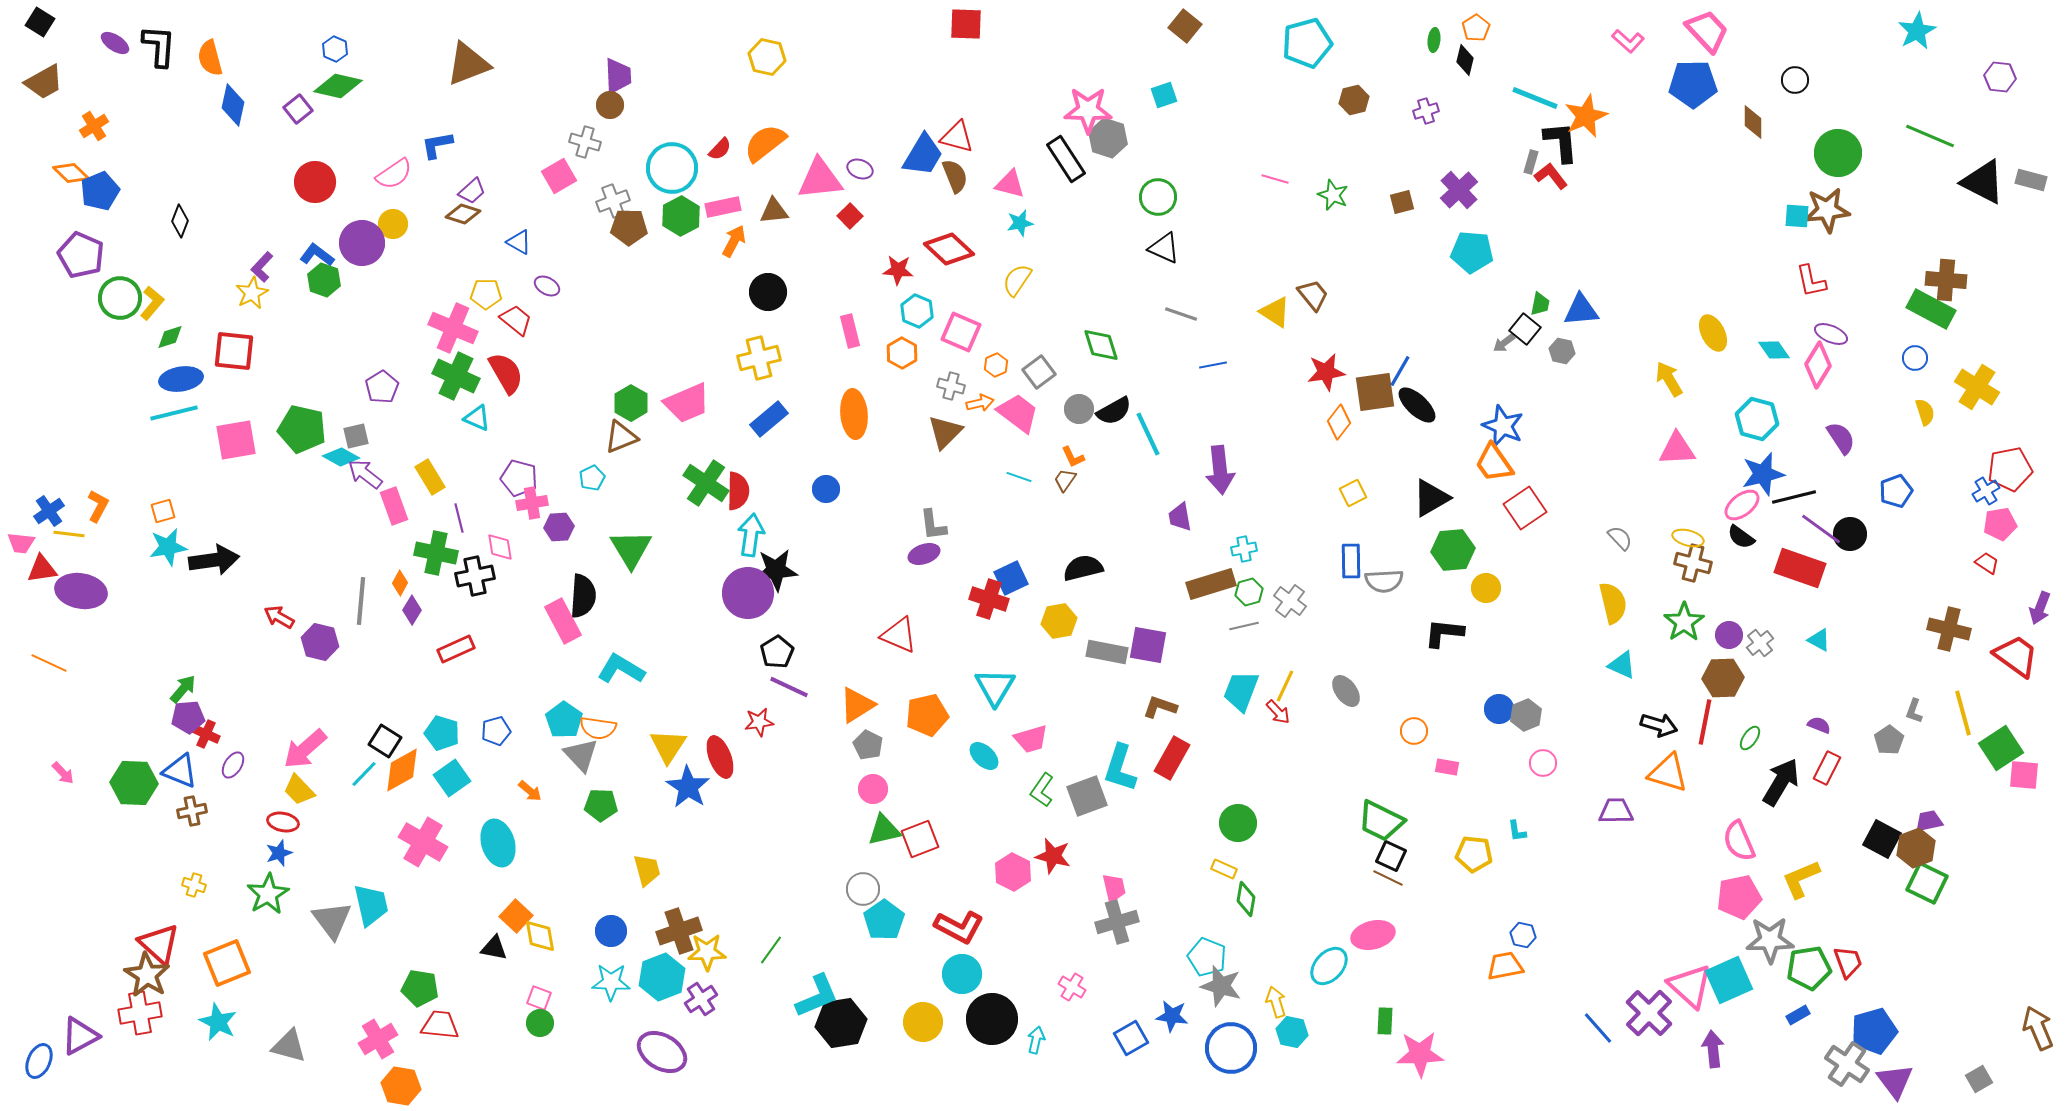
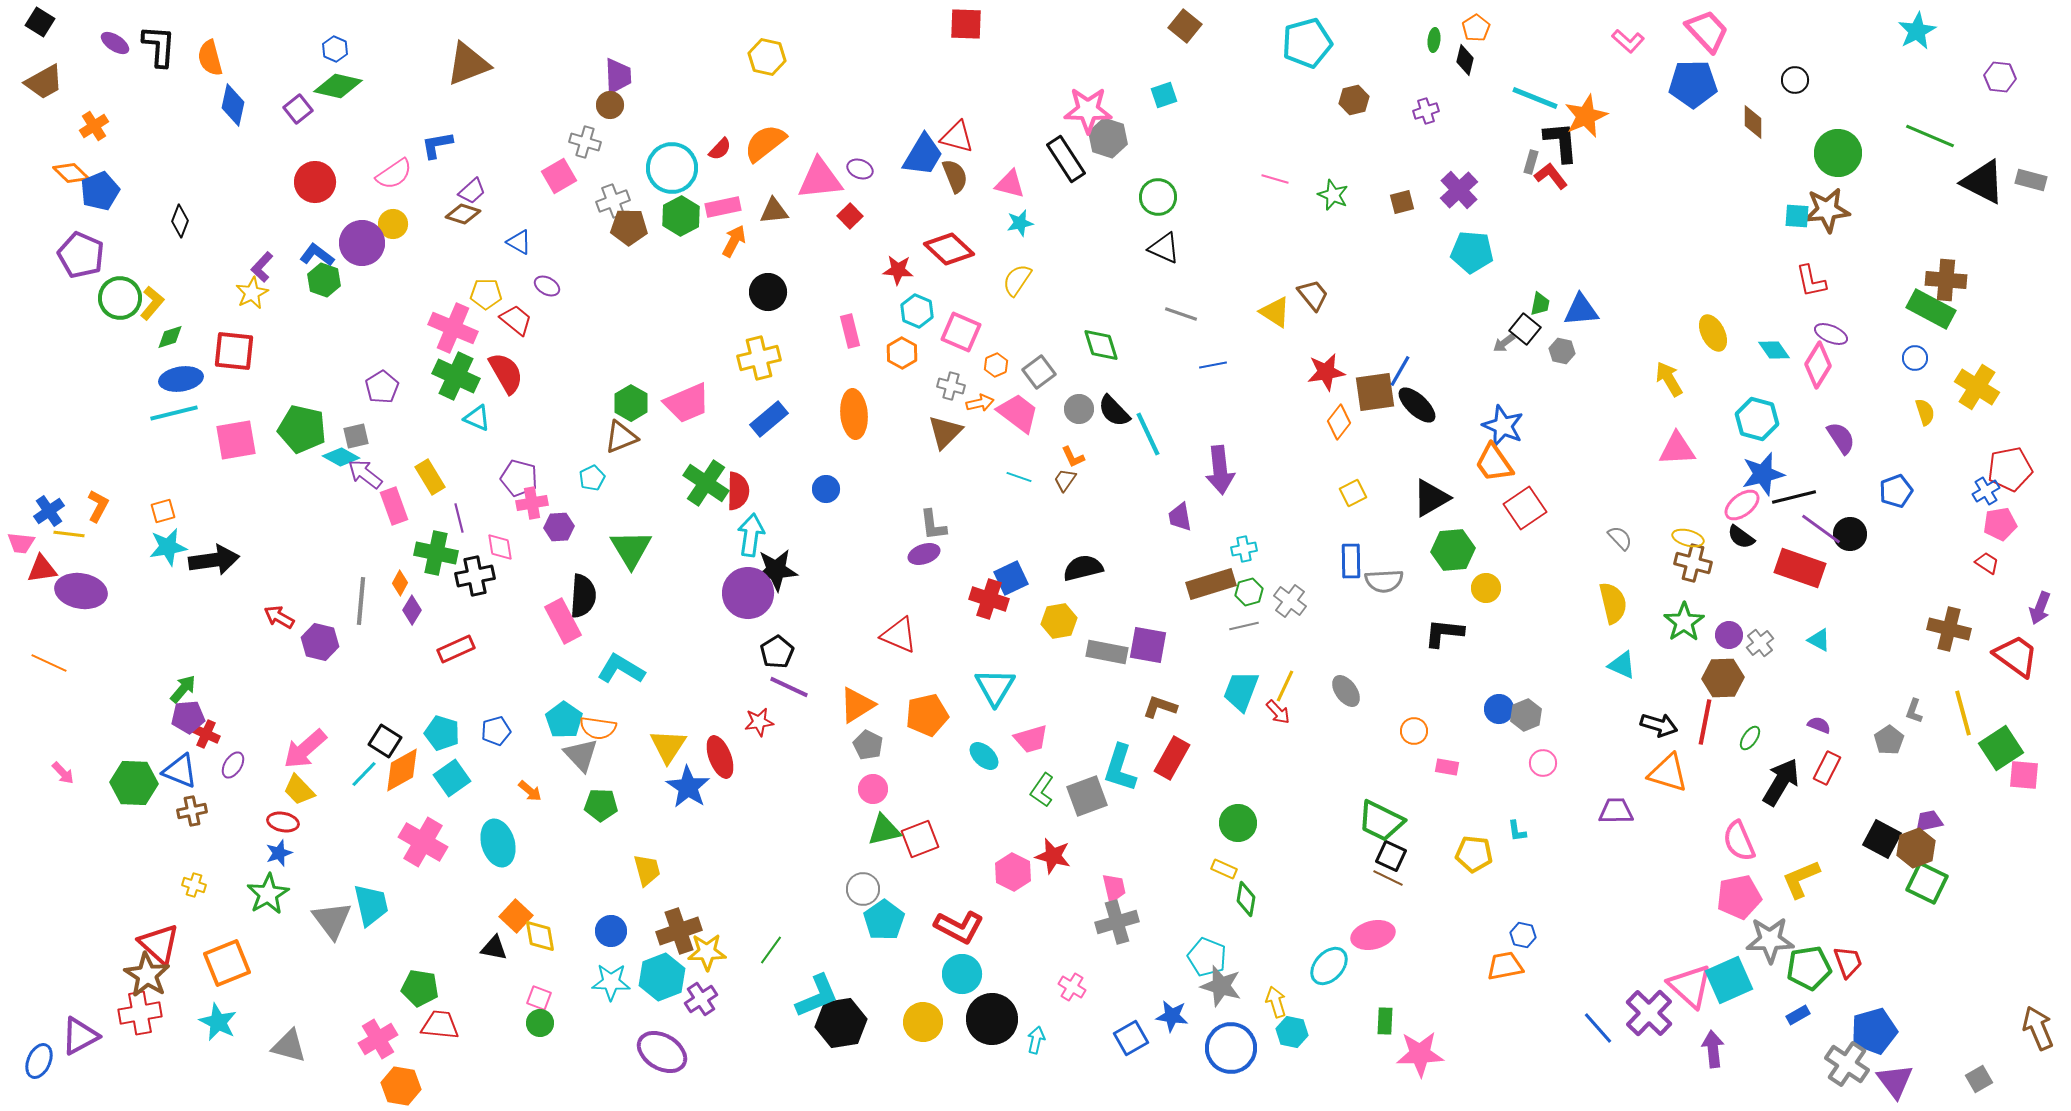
black semicircle at (1114, 411): rotated 75 degrees clockwise
